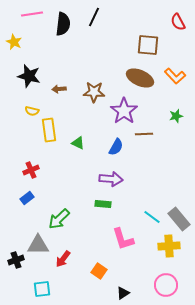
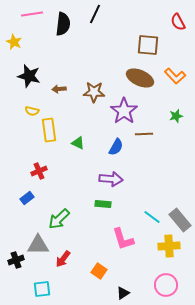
black line: moved 1 px right, 3 px up
red cross: moved 8 px right, 1 px down
gray rectangle: moved 1 px right, 1 px down
